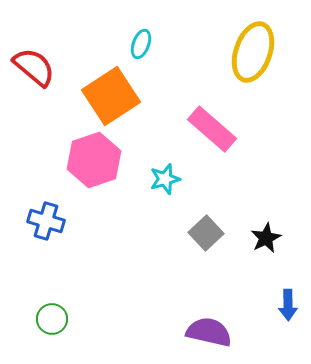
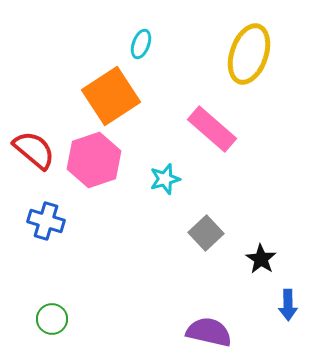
yellow ellipse: moved 4 px left, 2 px down
red semicircle: moved 83 px down
black star: moved 5 px left, 21 px down; rotated 12 degrees counterclockwise
